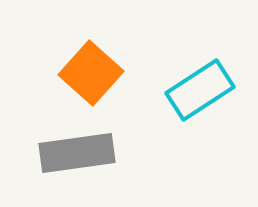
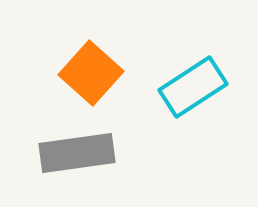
cyan rectangle: moved 7 px left, 3 px up
